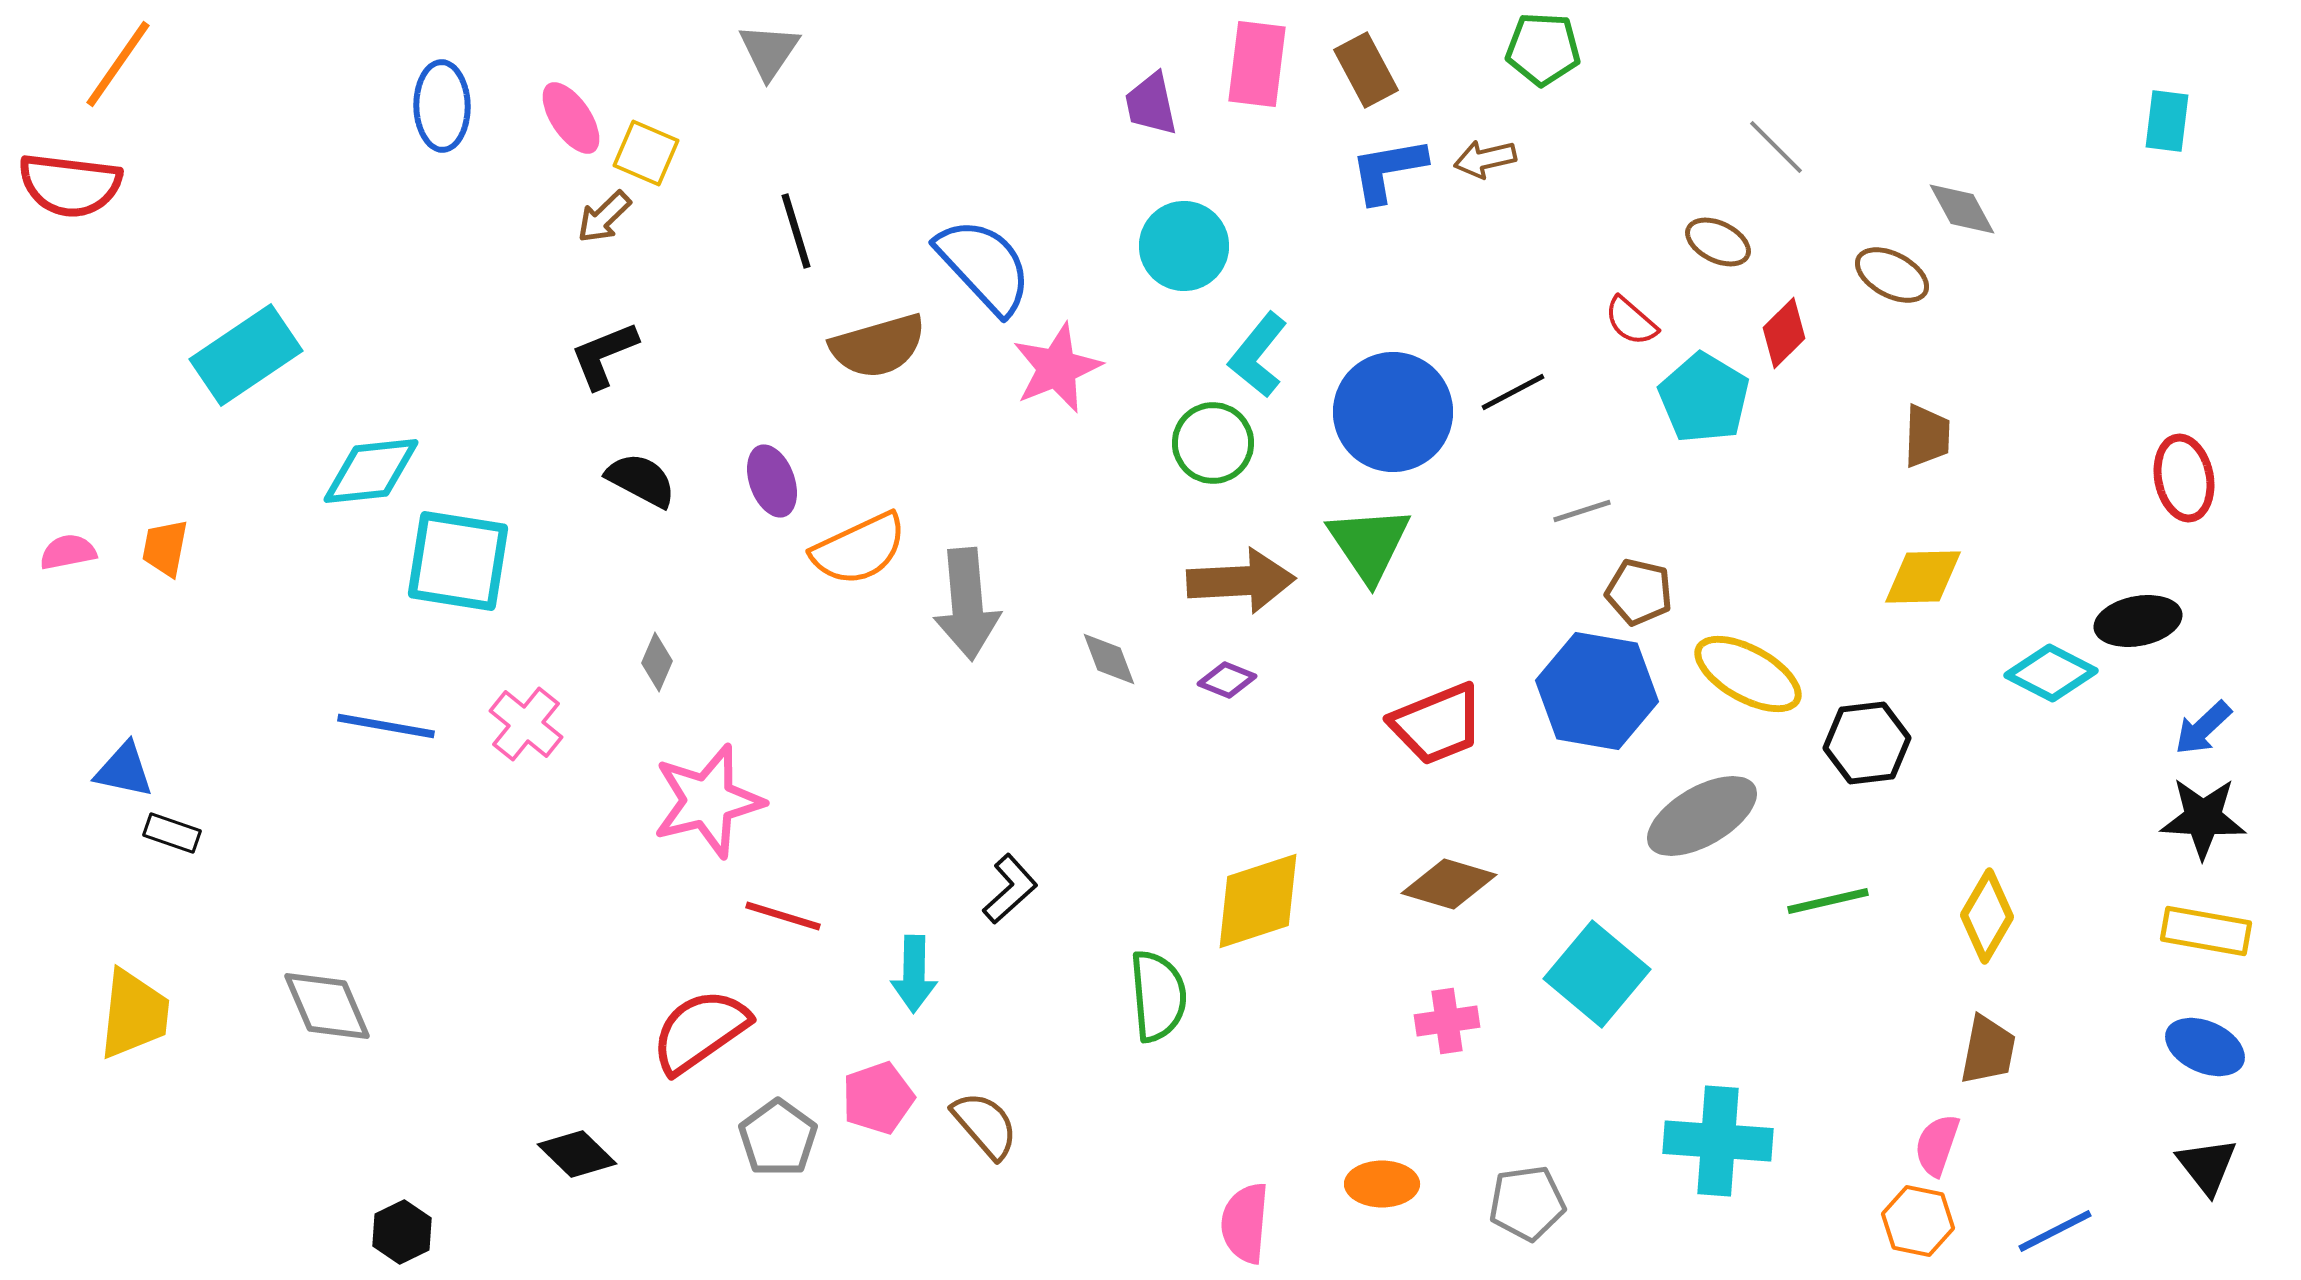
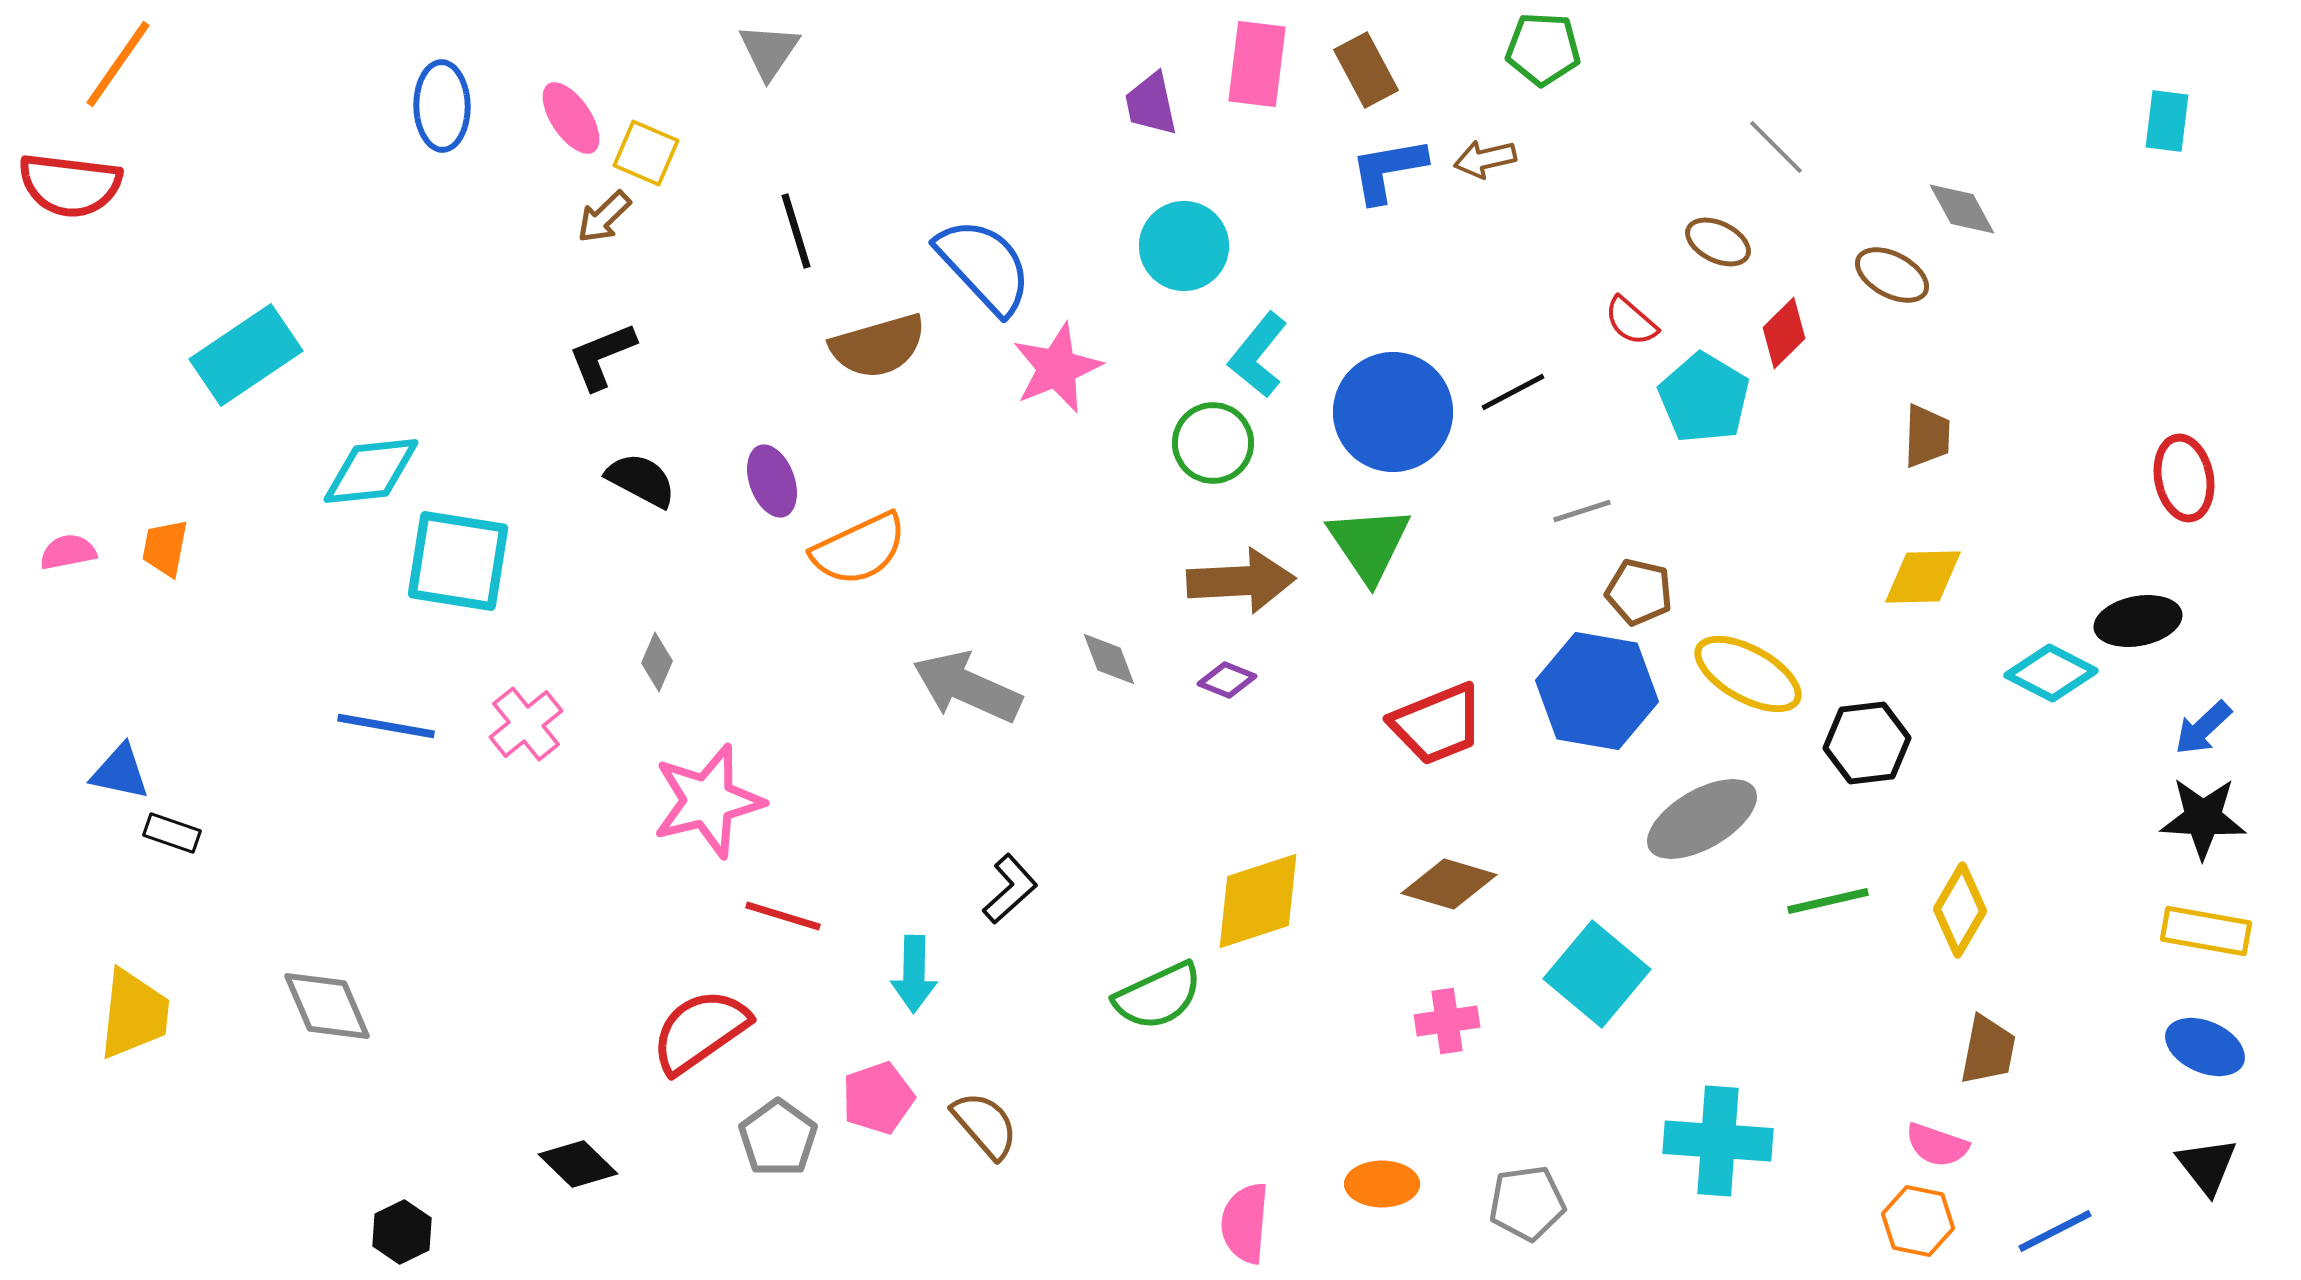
black L-shape at (604, 355): moved 2 px left, 1 px down
gray arrow at (967, 604): moved 83 px down; rotated 119 degrees clockwise
pink cross at (526, 724): rotated 12 degrees clockwise
blue triangle at (124, 770): moved 4 px left, 2 px down
gray ellipse at (1702, 816): moved 3 px down
yellow diamond at (1987, 916): moved 27 px left, 6 px up
green semicircle at (1158, 996): rotated 70 degrees clockwise
pink semicircle at (1937, 1145): rotated 90 degrees counterclockwise
black diamond at (577, 1154): moved 1 px right, 10 px down
